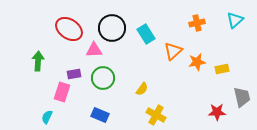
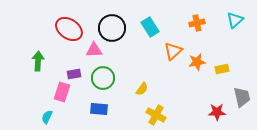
cyan rectangle: moved 4 px right, 7 px up
blue rectangle: moved 1 px left, 6 px up; rotated 18 degrees counterclockwise
